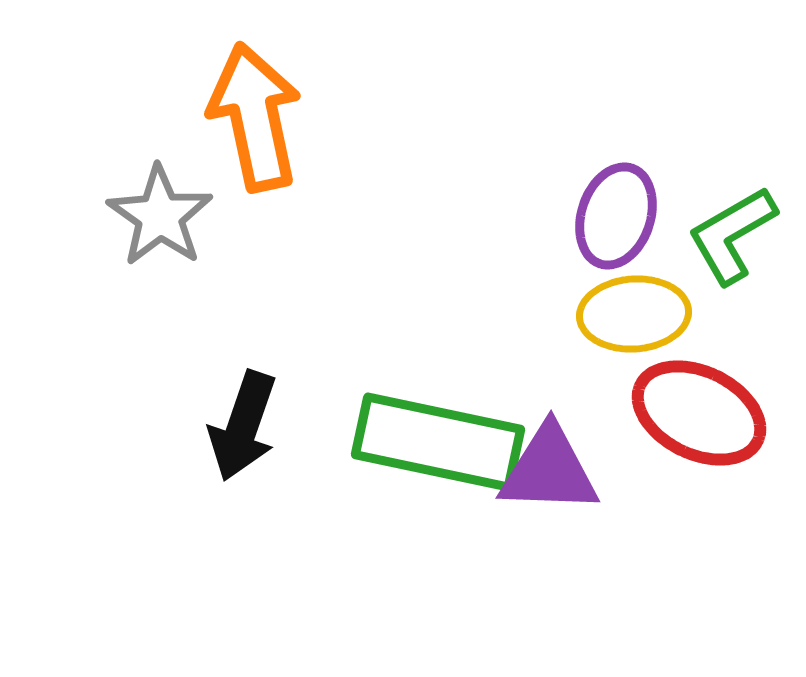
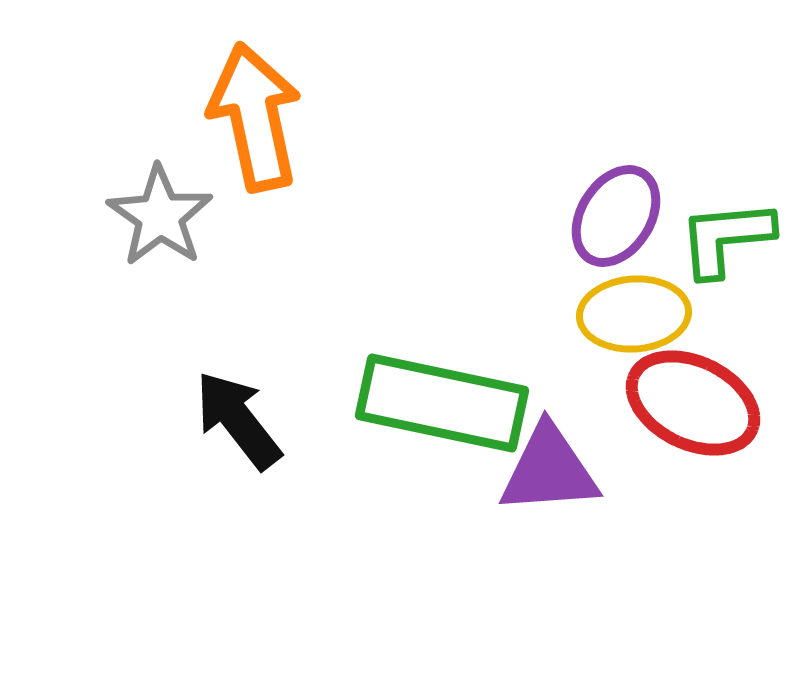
purple ellipse: rotated 14 degrees clockwise
green L-shape: moved 6 px left, 3 px down; rotated 25 degrees clockwise
red ellipse: moved 6 px left, 10 px up
black arrow: moved 5 px left, 6 px up; rotated 123 degrees clockwise
green rectangle: moved 4 px right, 39 px up
purple triangle: rotated 6 degrees counterclockwise
